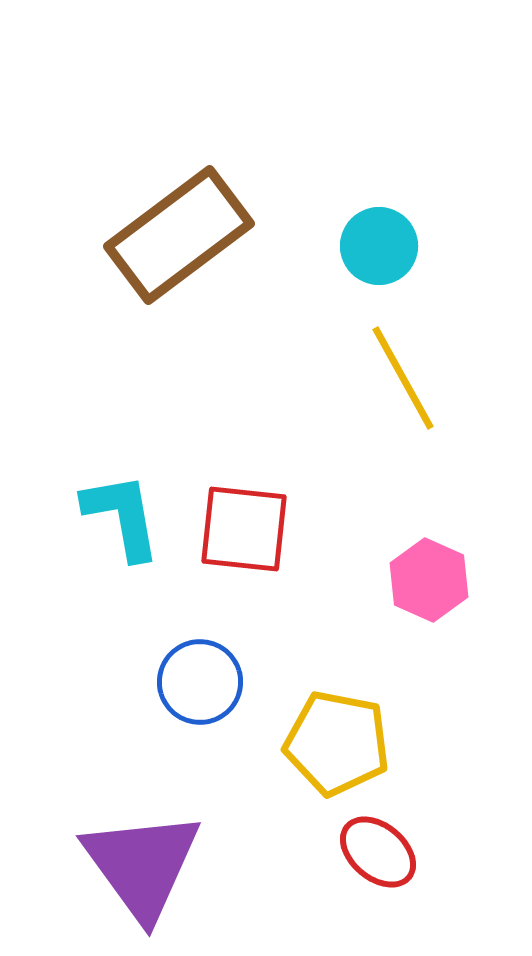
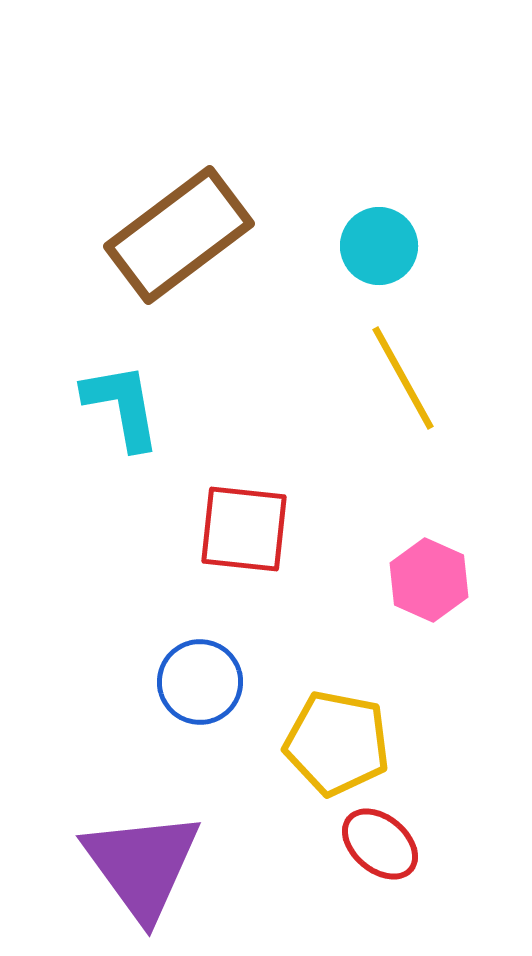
cyan L-shape: moved 110 px up
red ellipse: moved 2 px right, 8 px up
